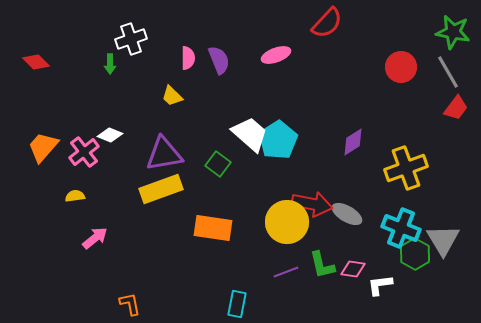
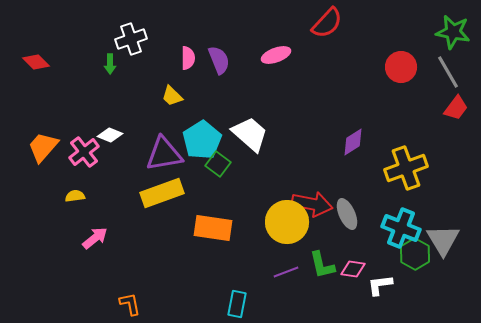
cyan pentagon: moved 76 px left
yellow rectangle: moved 1 px right, 4 px down
gray ellipse: rotated 36 degrees clockwise
